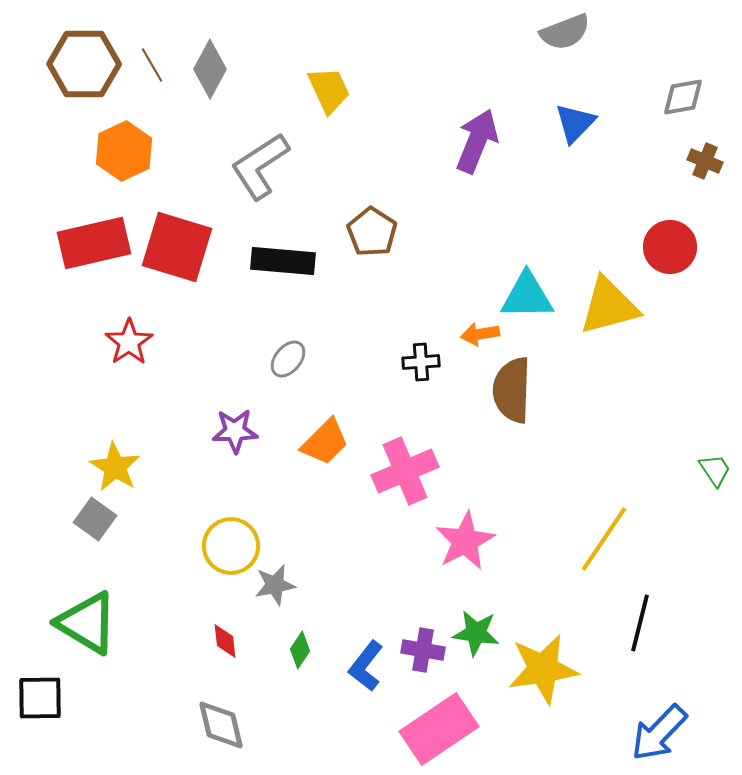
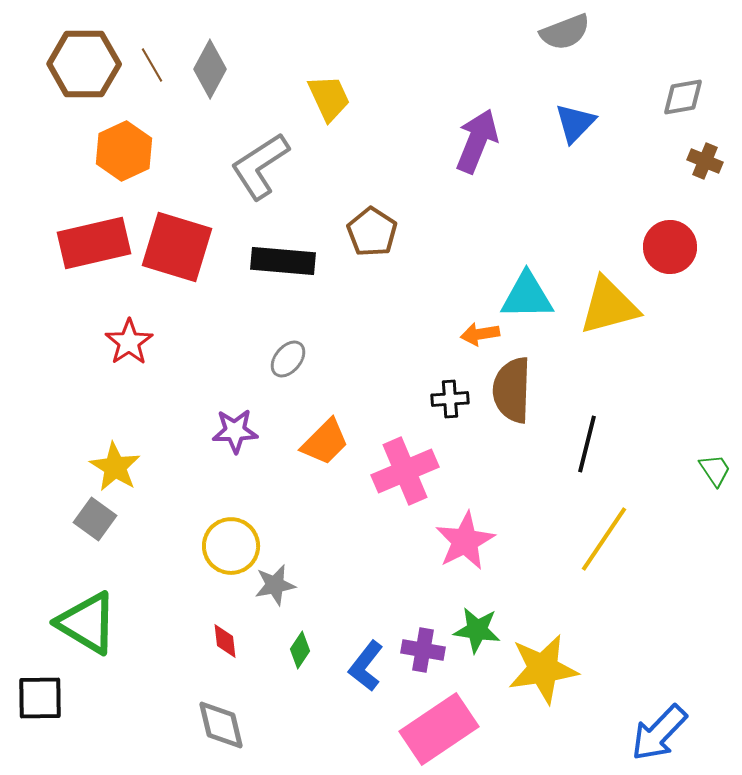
yellow trapezoid at (329, 90): moved 8 px down
black cross at (421, 362): moved 29 px right, 37 px down
black line at (640, 623): moved 53 px left, 179 px up
green star at (476, 633): moved 1 px right, 3 px up
